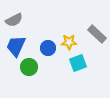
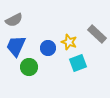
yellow star: rotated 21 degrees clockwise
